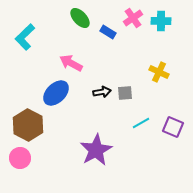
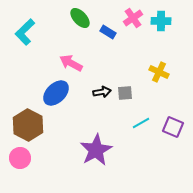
cyan L-shape: moved 5 px up
